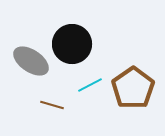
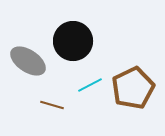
black circle: moved 1 px right, 3 px up
gray ellipse: moved 3 px left
brown pentagon: rotated 9 degrees clockwise
